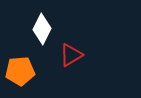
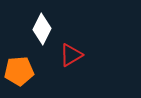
orange pentagon: moved 1 px left
